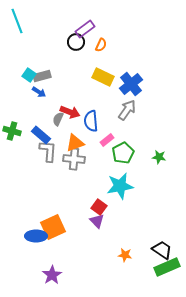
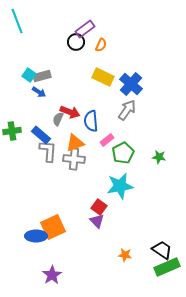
blue cross: rotated 10 degrees counterclockwise
green cross: rotated 24 degrees counterclockwise
